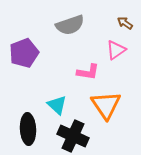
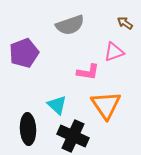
pink triangle: moved 2 px left, 2 px down; rotated 15 degrees clockwise
